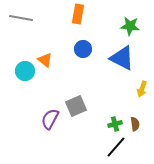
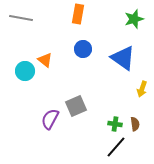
green star: moved 4 px right, 7 px up; rotated 24 degrees counterclockwise
blue triangle: moved 1 px right; rotated 8 degrees clockwise
green cross: rotated 24 degrees clockwise
